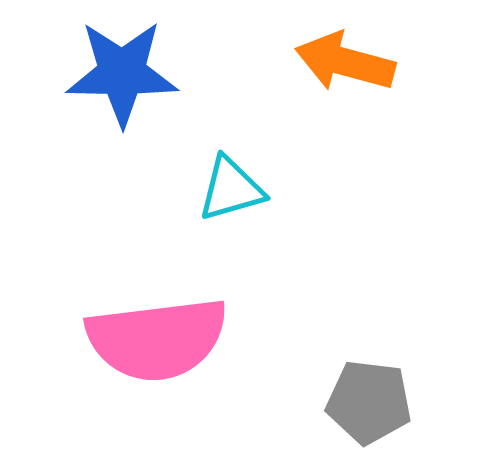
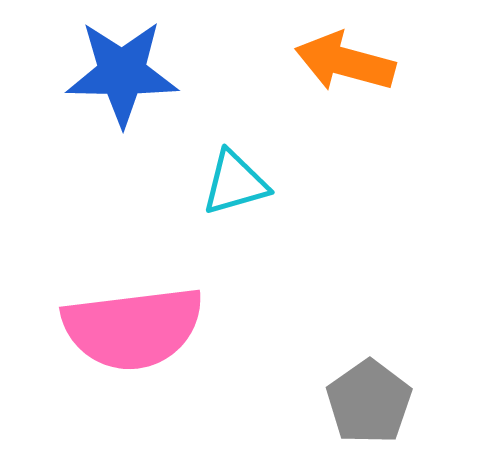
cyan triangle: moved 4 px right, 6 px up
pink semicircle: moved 24 px left, 11 px up
gray pentagon: rotated 30 degrees clockwise
